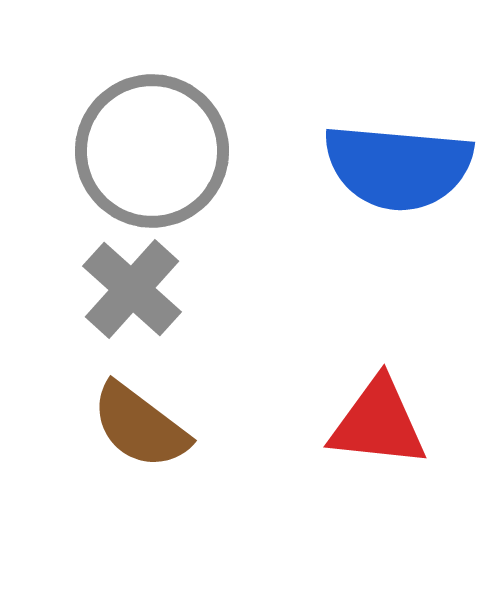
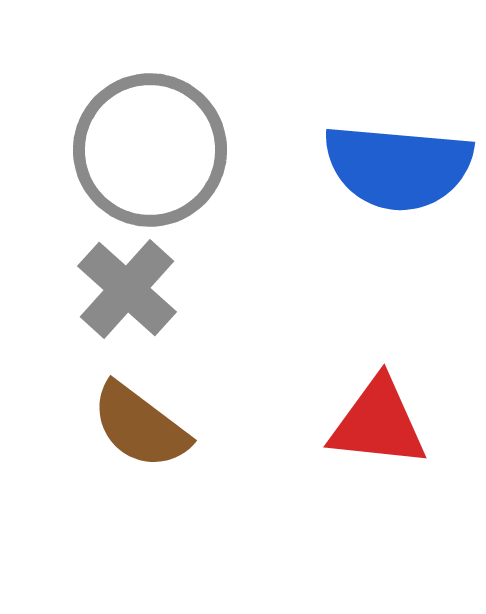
gray circle: moved 2 px left, 1 px up
gray cross: moved 5 px left
